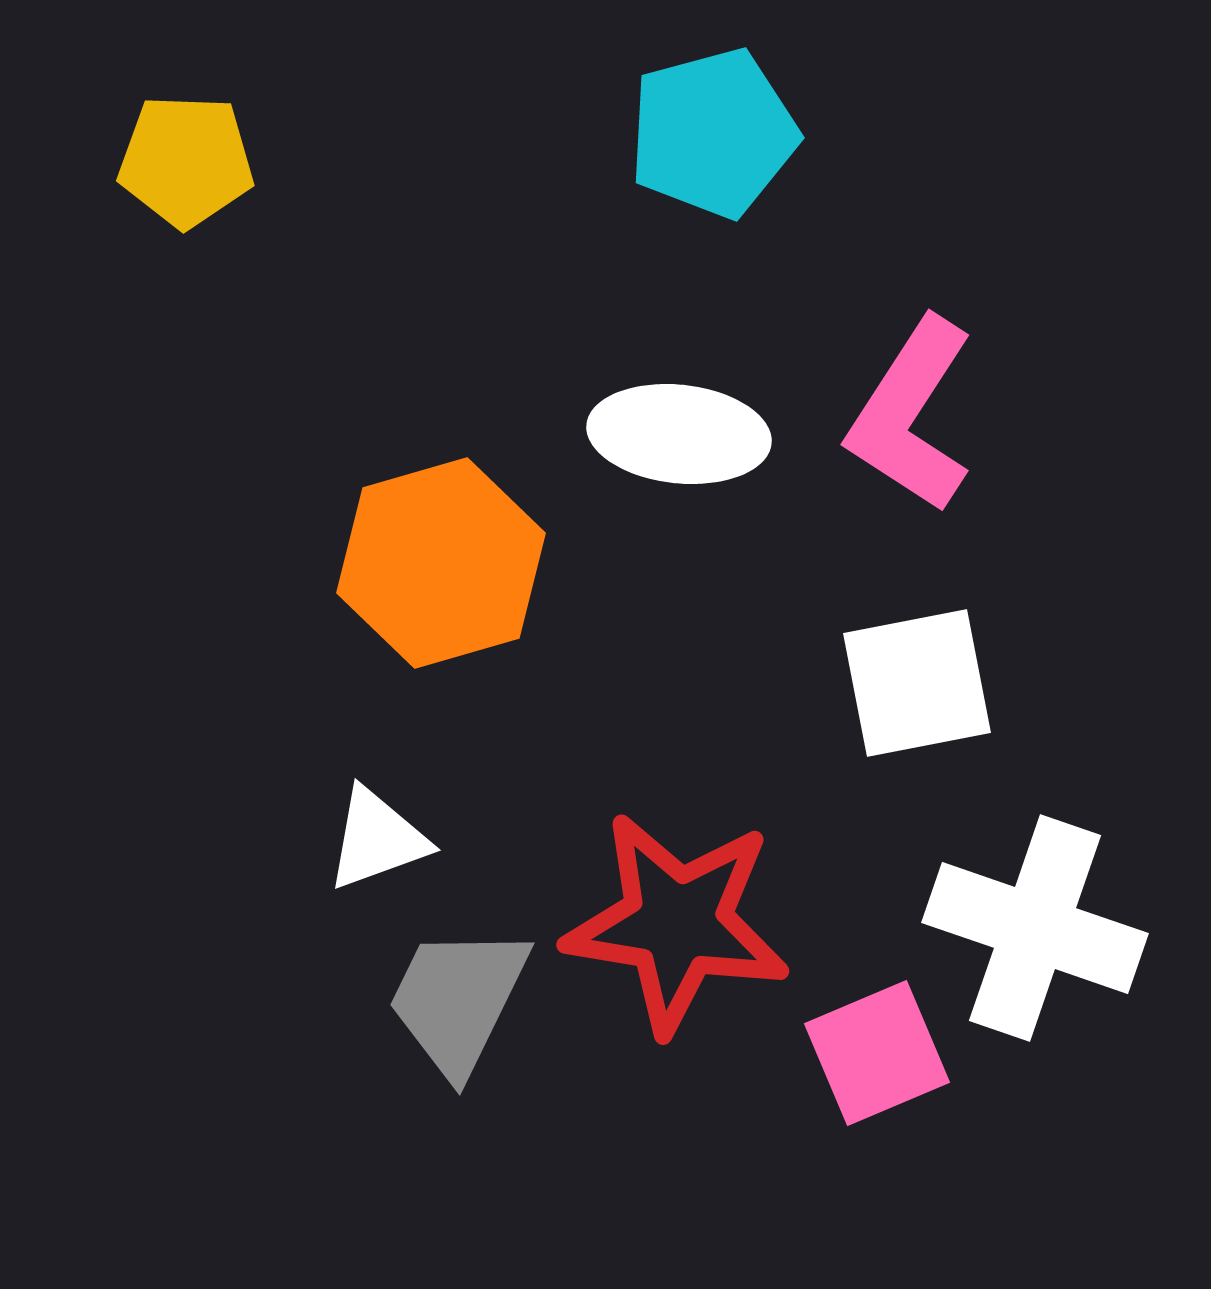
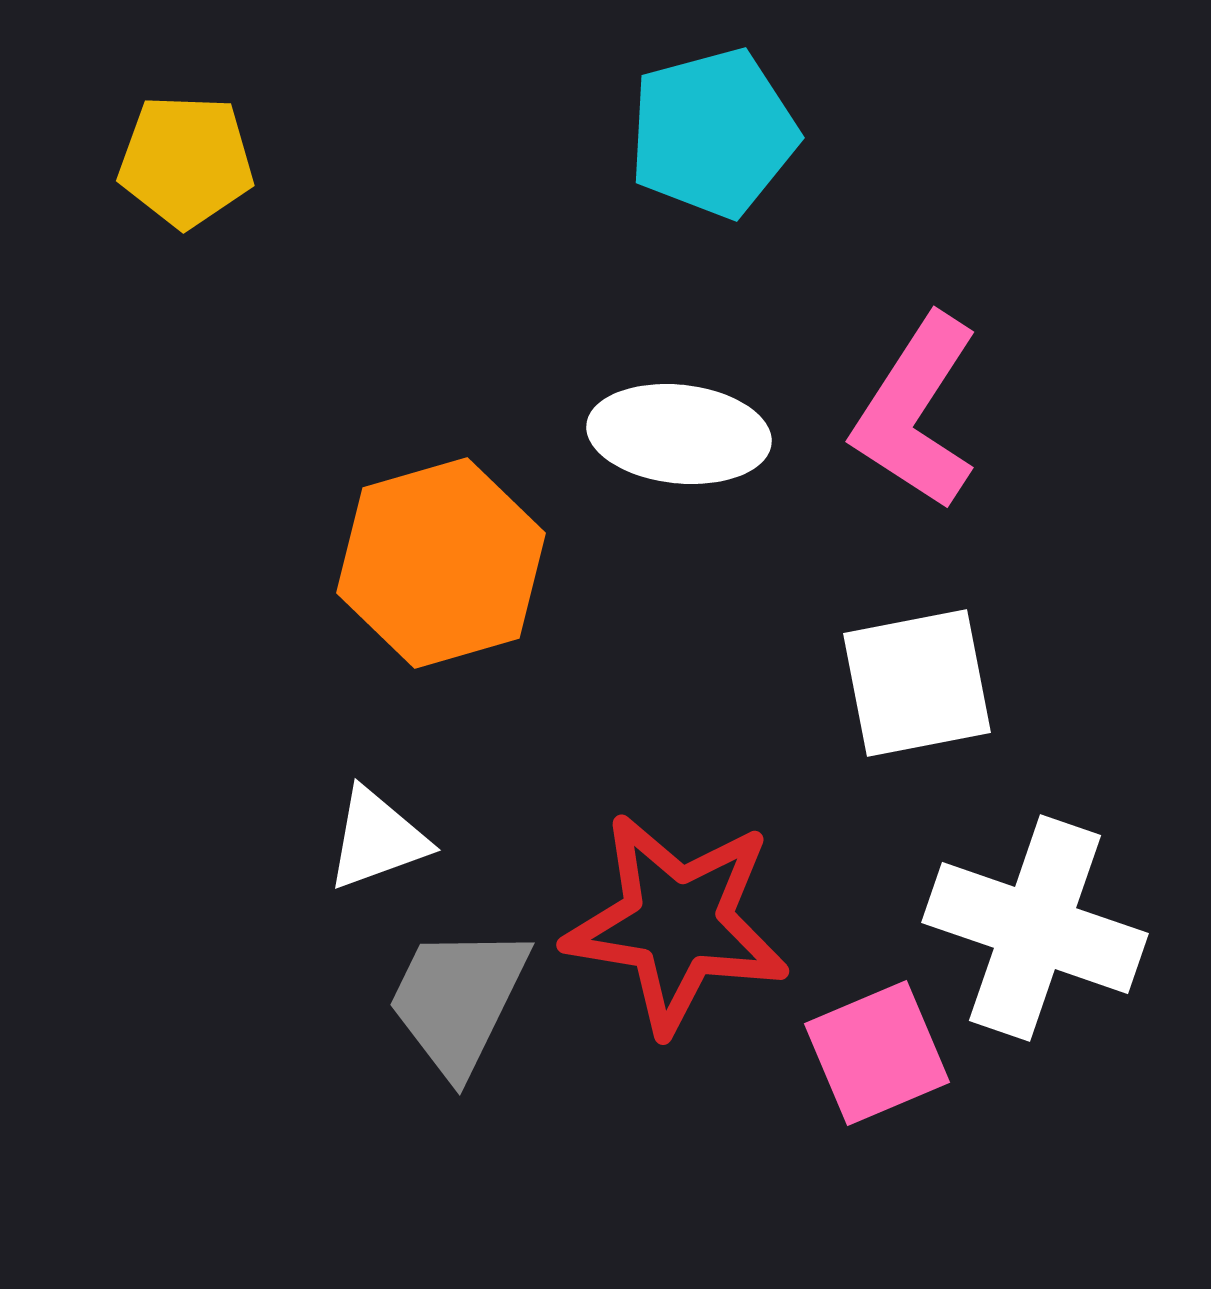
pink L-shape: moved 5 px right, 3 px up
